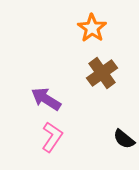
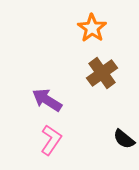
purple arrow: moved 1 px right, 1 px down
pink L-shape: moved 1 px left, 3 px down
